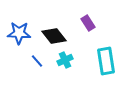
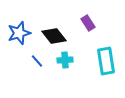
blue star: rotated 20 degrees counterclockwise
cyan cross: rotated 21 degrees clockwise
